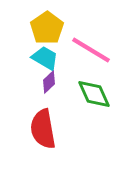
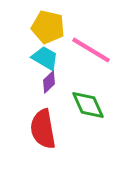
yellow pentagon: moved 1 px right, 1 px up; rotated 24 degrees counterclockwise
green diamond: moved 6 px left, 11 px down
